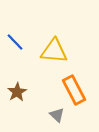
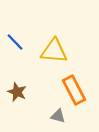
brown star: rotated 18 degrees counterclockwise
gray triangle: moved 1 px right, 1 px down; rotated 28 degrees counterclockwise
